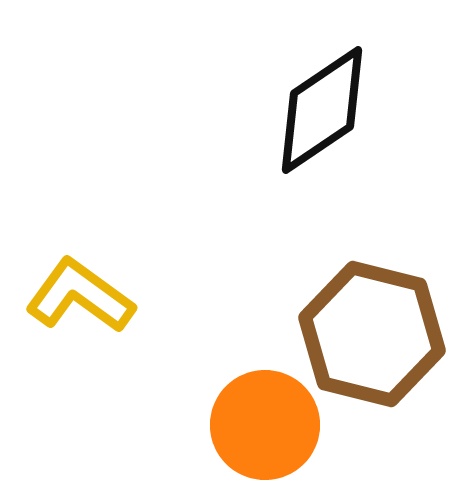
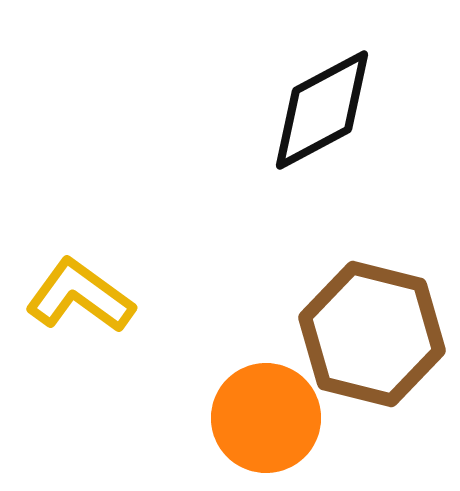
black diamond: rotated 6 degrees clockwise
orange circle: moved 1 px right, 7 px up
